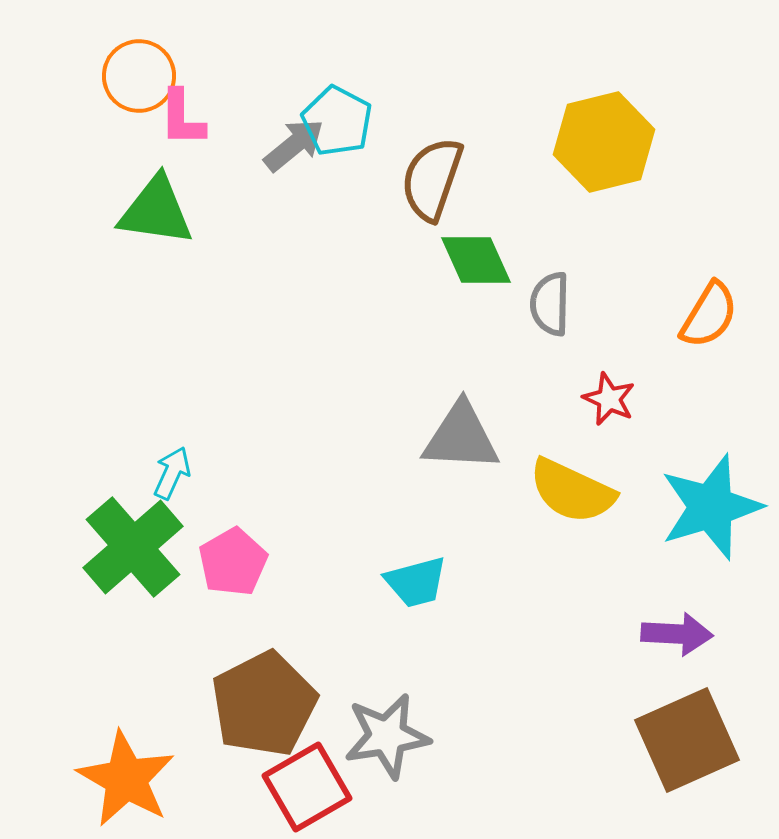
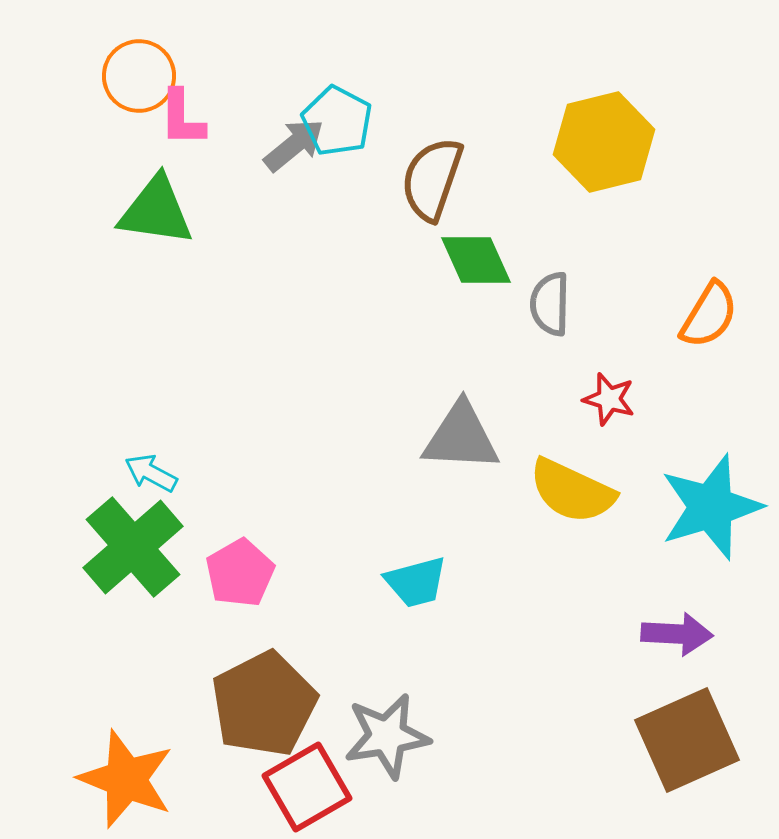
red star: rotated 8 degrees counterclockwise
cyan arrow: moved 21 px left; rotated 86 degrees counterclockwise
pink pentagon: moved 7 px right, 11 px down
orange star: rotated 8 degrees counterclockwise
